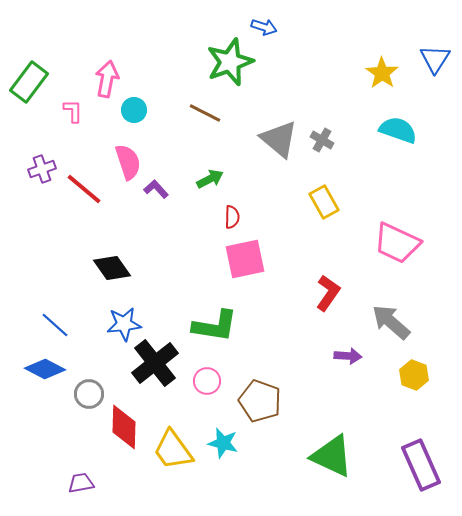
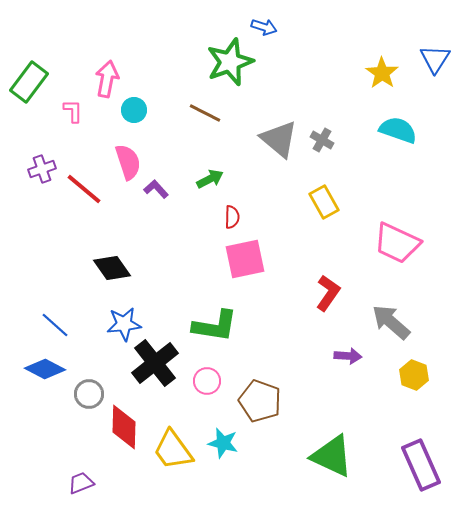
purple trapezoid: rotated 12 degrees counterclockwise
